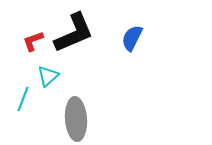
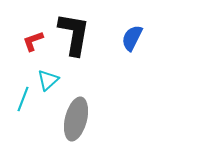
black L-shape: moved 1 px down; rotated 57 degrees counterclockwise
cyan triangle: moved 4 px down
gray ellipse: rotated 18 degrees clockwise
